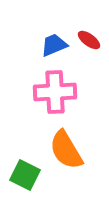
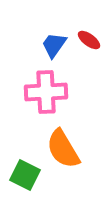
blue trapezoid: rotated 32 degrees counterclockwise
pink cross: moved 9 px left
orange semicircle: moved 3 px left, 1 px up
